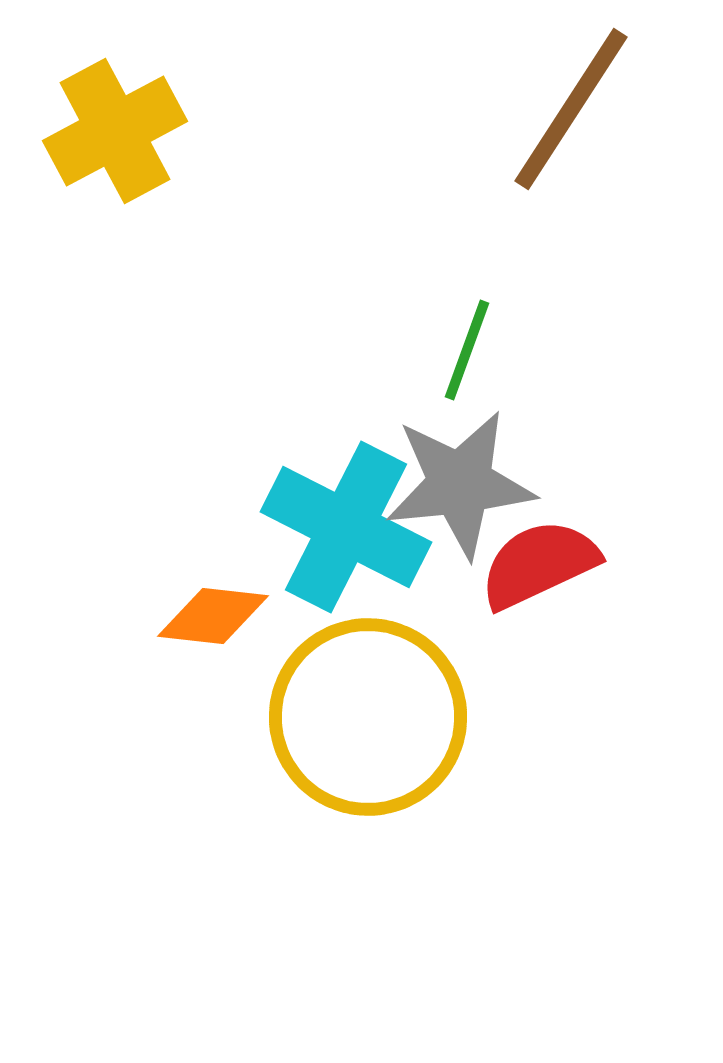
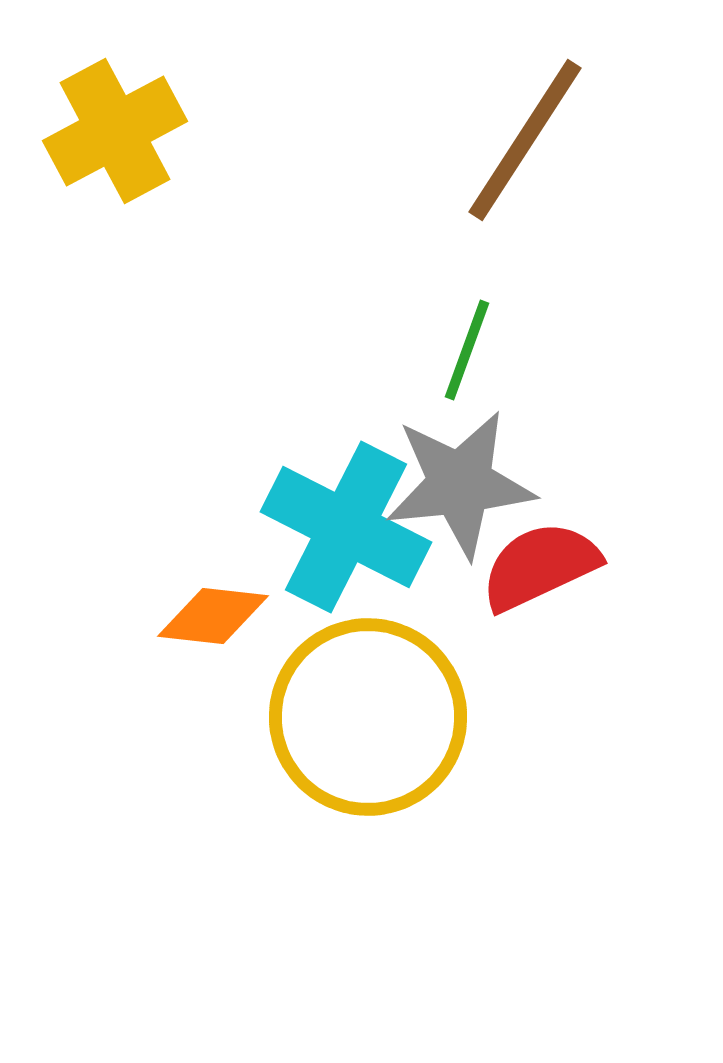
brown line: moved 46 px left, 31 px down
red semicircle: moved 1 px right, 2 px down
